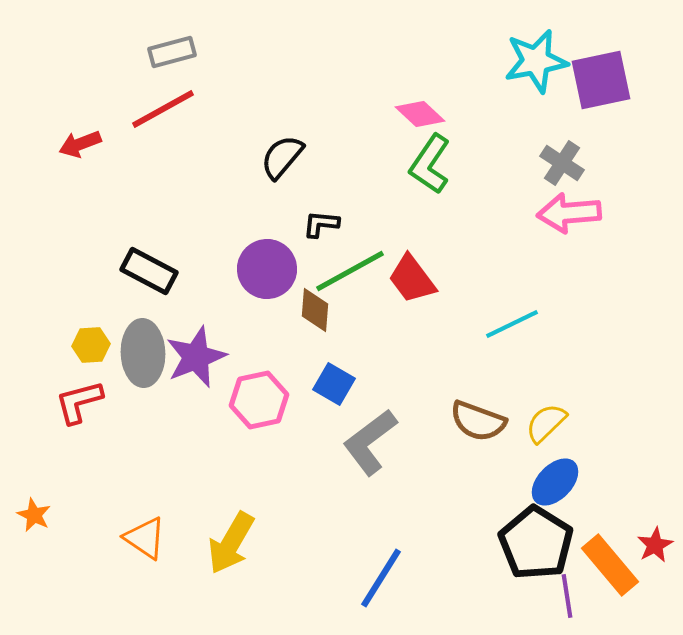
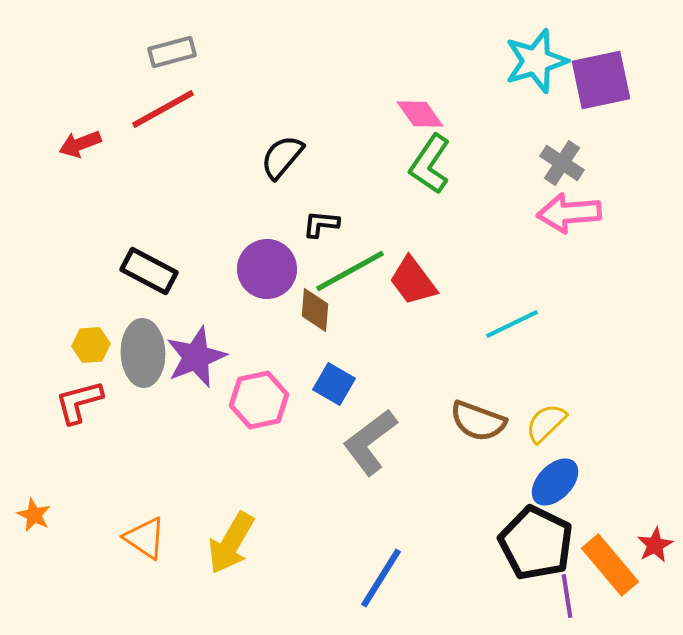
cyan star: rotated 6 degrees counterclockwise
pink diamond: rotated 12 degrees clockwise
red trapezoid: moved 1 px right, 2 px down
black pentagon: rotated 6 degrees counterclockwise
